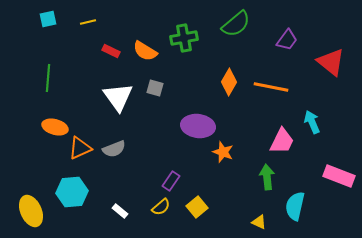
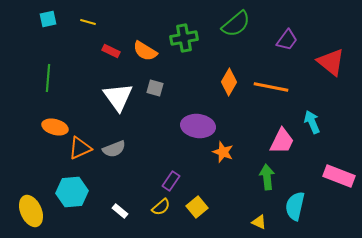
yellow line: rotated 28 degrees clockwise
